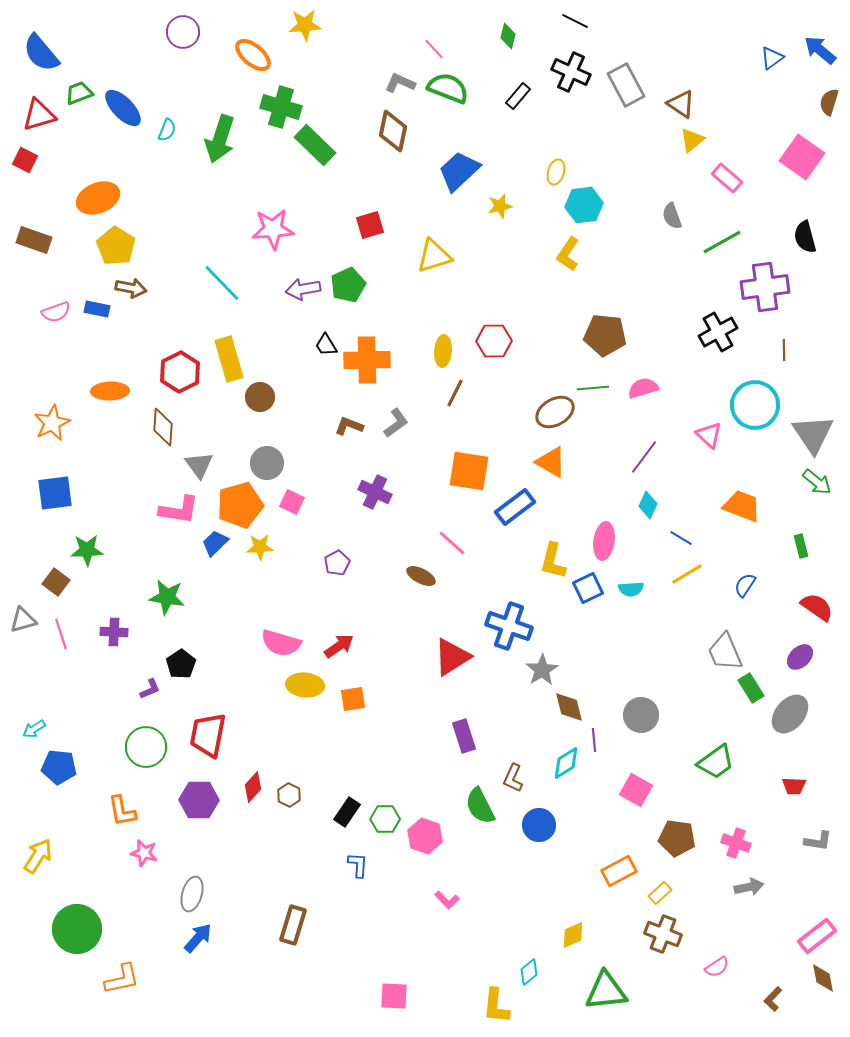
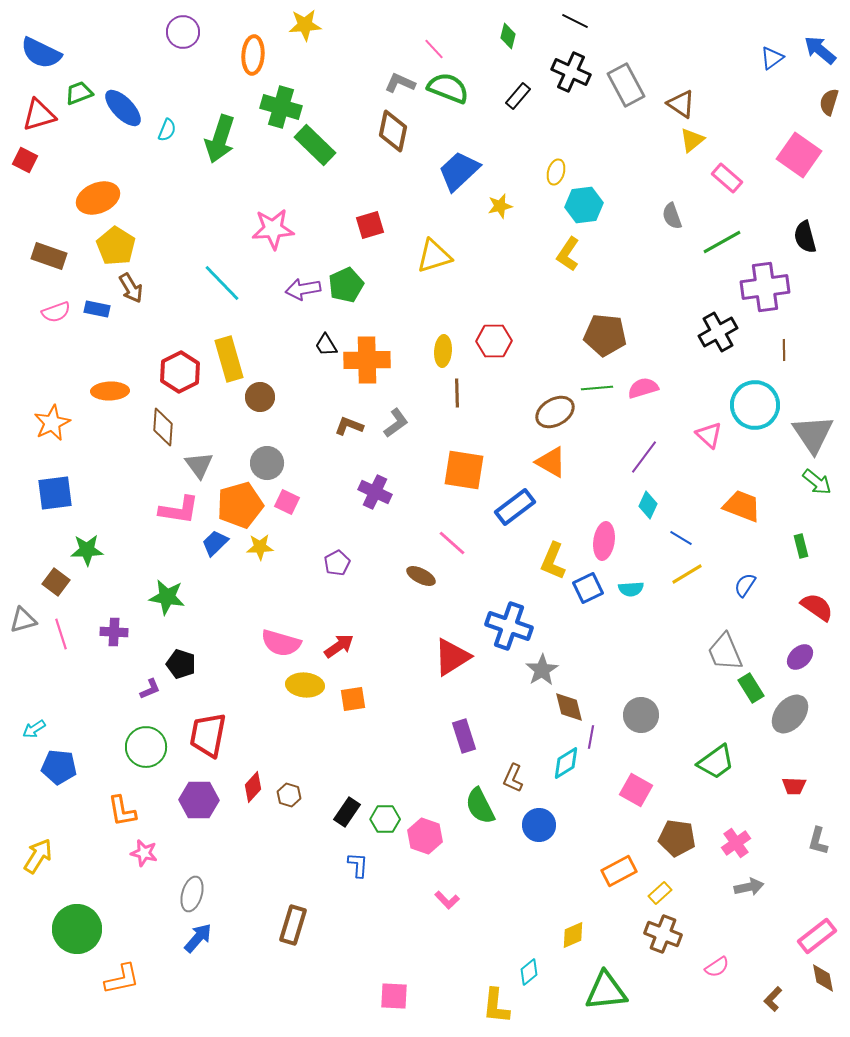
blue semicircle at (41, 53): rotated 24 degrees counterclockwise
orange ellipse at (253, 55): rotated 54 degrees clockwise
pink square at (802, 157): moved 3 px left, 2 px up
brown rectangle at (34, 240): moved 15 px right, 16 px down
green pentagon at (348, 285): moved 2 px left
brown arrow at (131, 288): rotated 48 degrees clockwise
green line at (593, 388): moved 4 px right
brown line at (455, 393): moved 2 px right; rotated 28 degrees counterclockwise
orange square at (469, 471): moved 5 px left, 1 px up
pink square at (292, 502): moved 5 px left
yellow L-shape at (553, 561): rotated 9 degrees clockwise
black pentagon at (181, 664): rotated 20 degrees counterclockwise
purple line at (594, 740): moved 3 px left, 3 px up; rotated 15 degrees clockwise
brown hexagon at (289, 795): rotated 10 degrees counterclockwise
gray L-shape at (818, 841): rotated 96 degrees clockwise
pink cross at (736, 843): rotated 36 degrees clockwise
